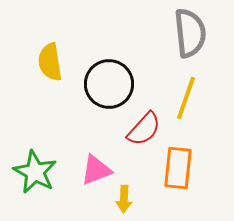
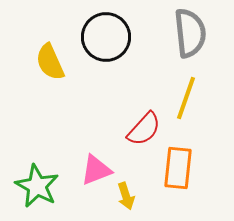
yellow semicircle: rotated 15 degrees counterclockwise
black circle: moved 3 px left, 47 px up
green star: moved 2 px right, 14 px down
yellow arrow: moved 2 px right, 3 px up; rotated 20 degrees counterclockwise
